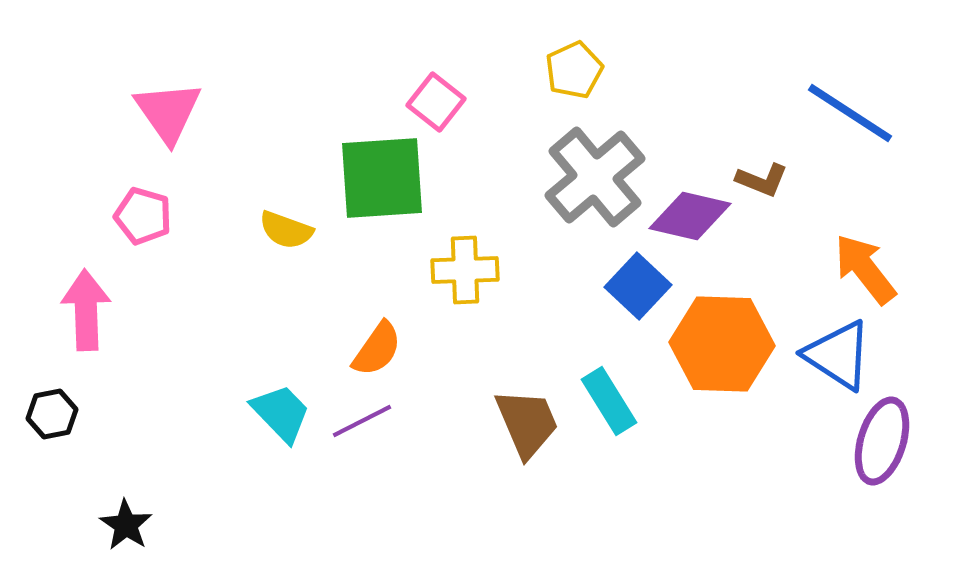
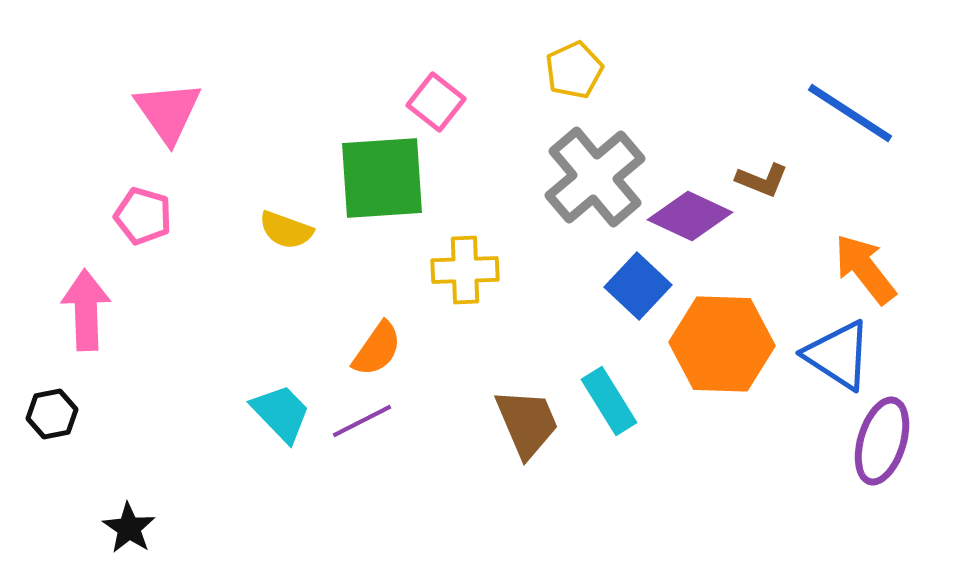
purple diamond: rotated 12 degrees clockwise
black star: moved 3 px right, 3 px down
